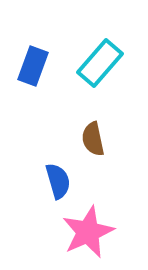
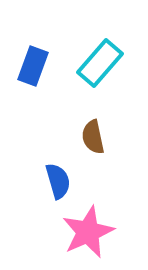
brown semicircle: moved 2 px up
